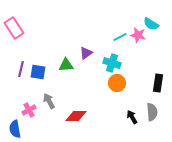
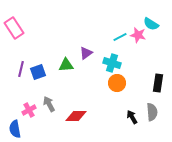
blue square: rotated 28 degrees counterclockwise
gray arrow: moved 3 px down
